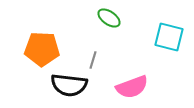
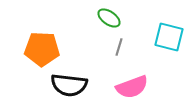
gray line: moved 26 px right, 13 px up
